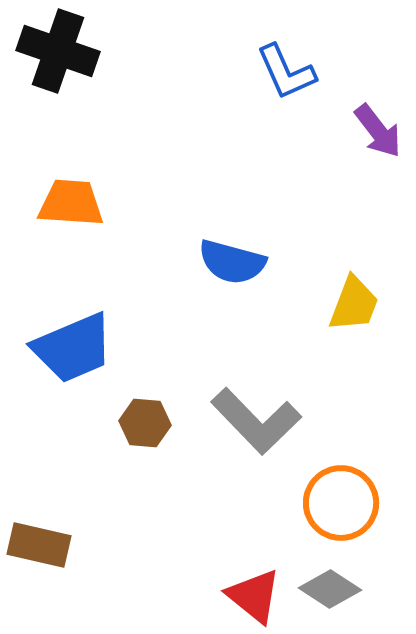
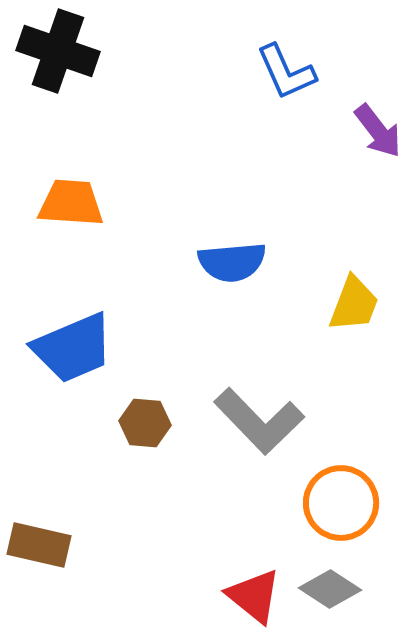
blue semicircle: rotated 20 degrees counterclockwise
gray L-shape: moved 3 px right
